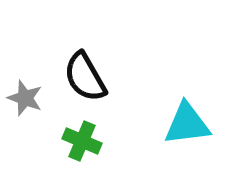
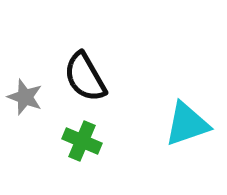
gray star: moved 1 px up
cyan triangle: rotated 12 degrees counterclockwise
